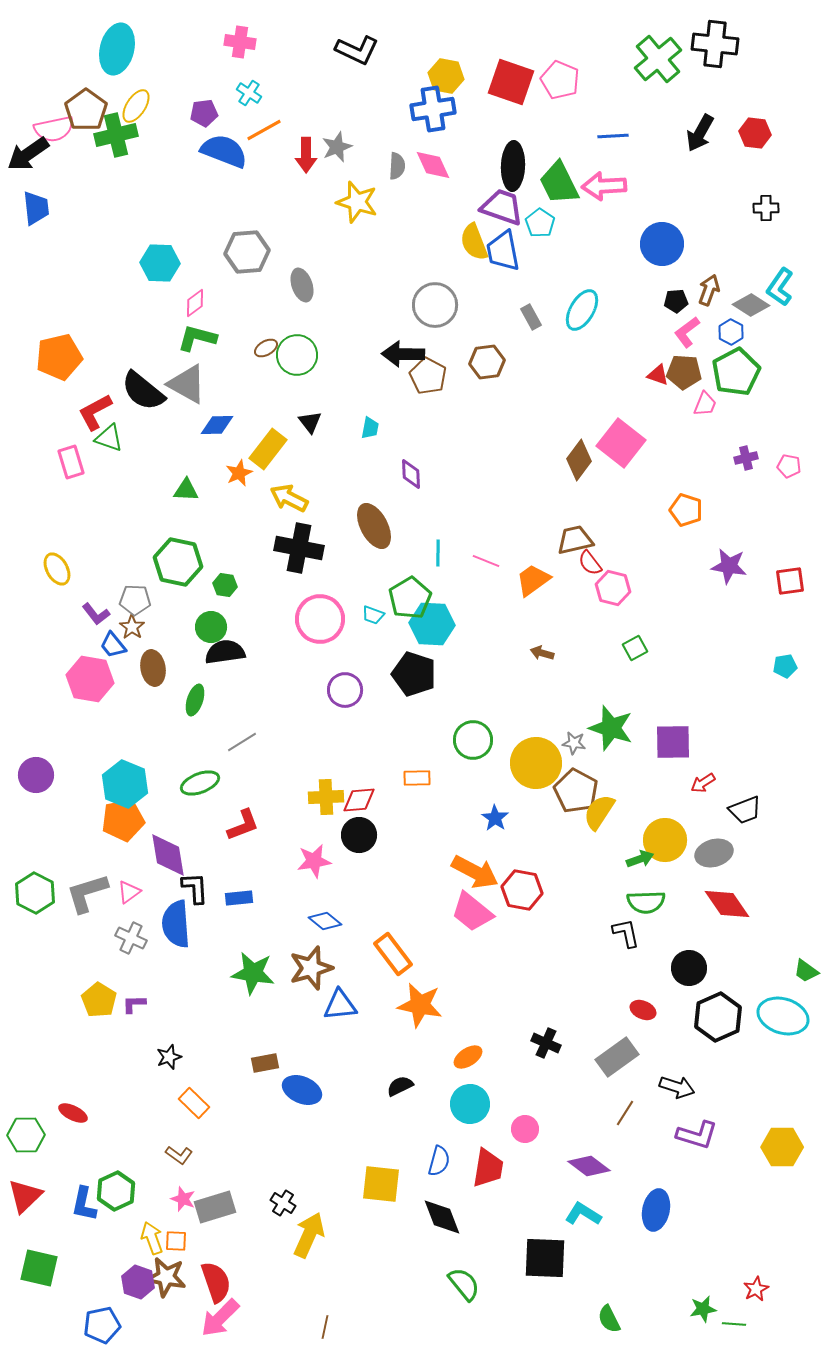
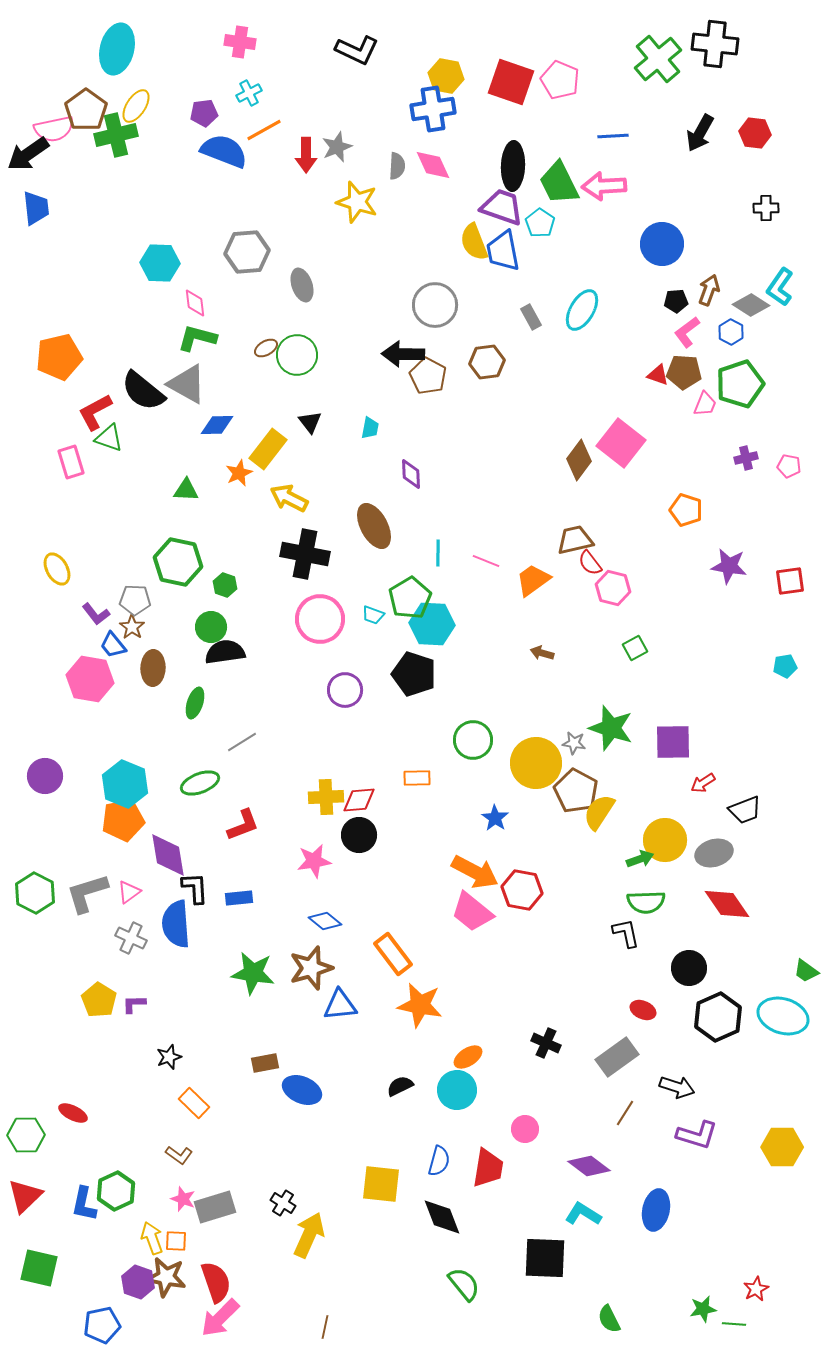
cyan cross at (249, 93): rotated 30 degrees clockwise
pink diamond at (195, 303): rotated 60 degrees counterclockwise
green pentagon at (736, 372): moved 4 px right, 12 px down; rotated 9 degrees clockwise
black cross at (299, 548): moved 6 px right, 6 px down
green hexagon at (225, 585): rotated 10 degrees clockwise
brown ellipse at (153, 668): rotated 12 degrees clockwise
green ellipse at (195, 700): moved 3 px down
purple circle at (36, 775): moved 9 px right, 1 px down
cyan circle at (470, 1104): moved 13 px left, 14 px up
